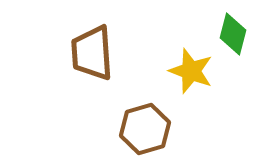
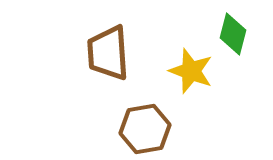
brown trapezoid: moved 16 px right
brown hexagon: rotated 6 degrees clockwise
